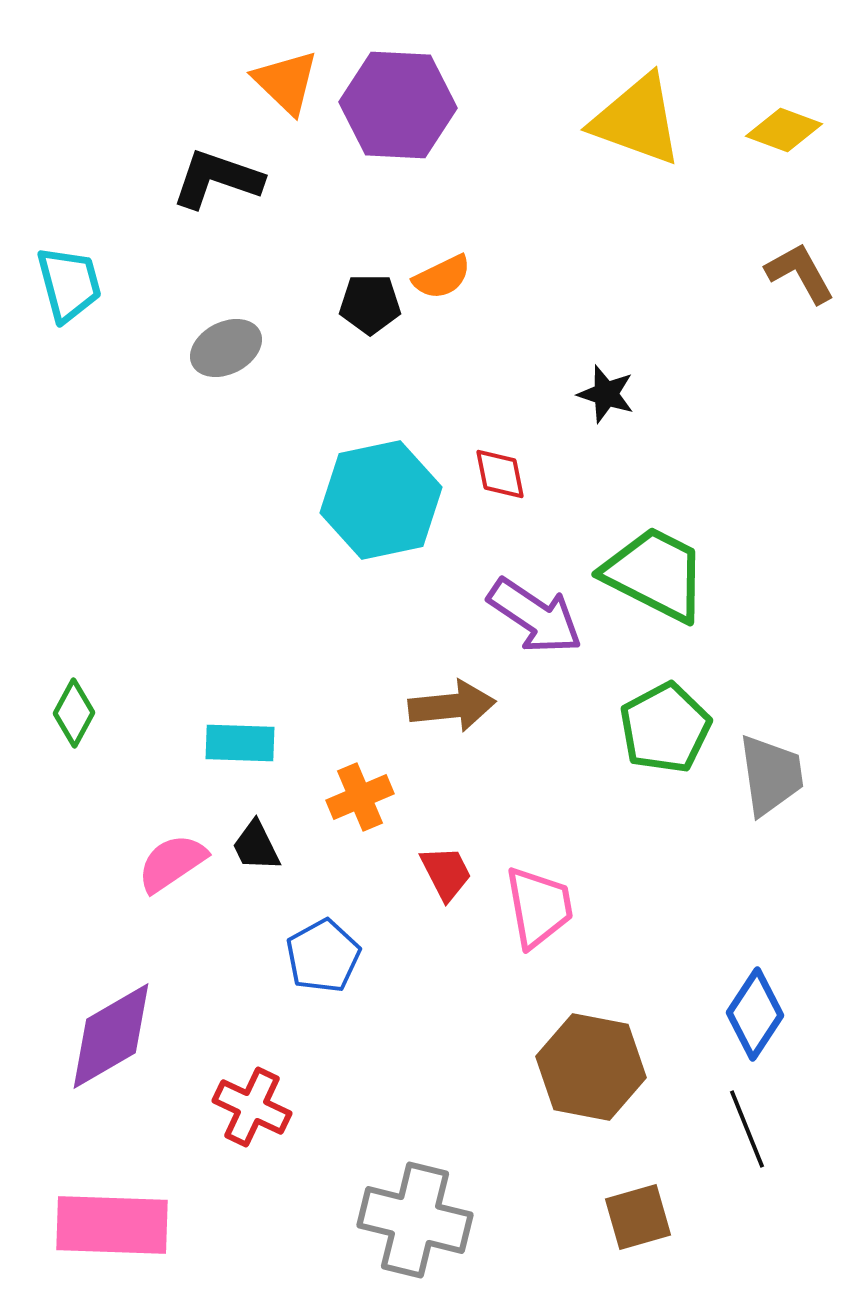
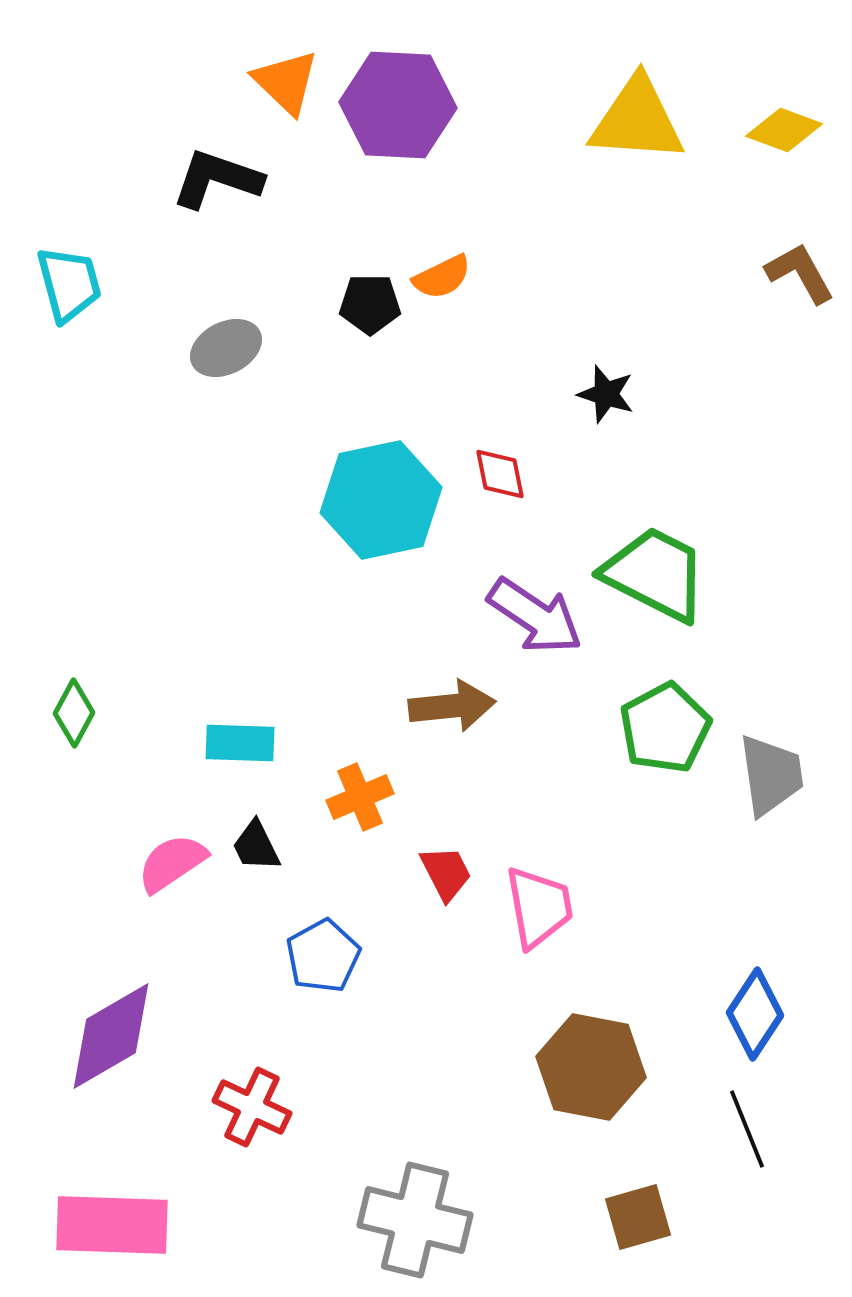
yellow triangle: rotated 16 degrees counterclockwise
